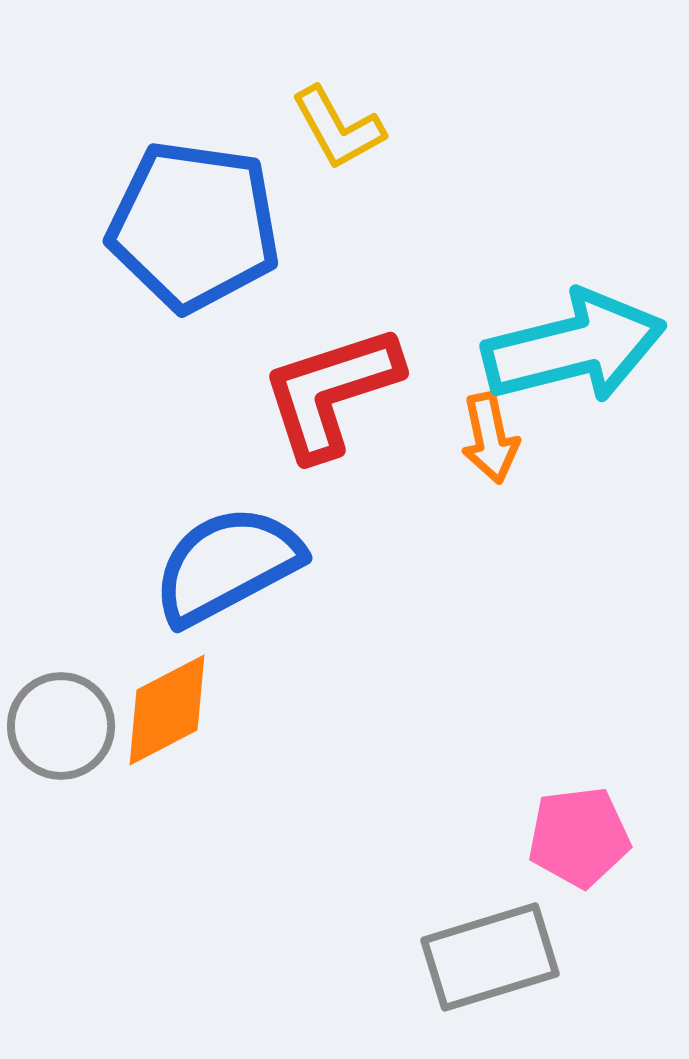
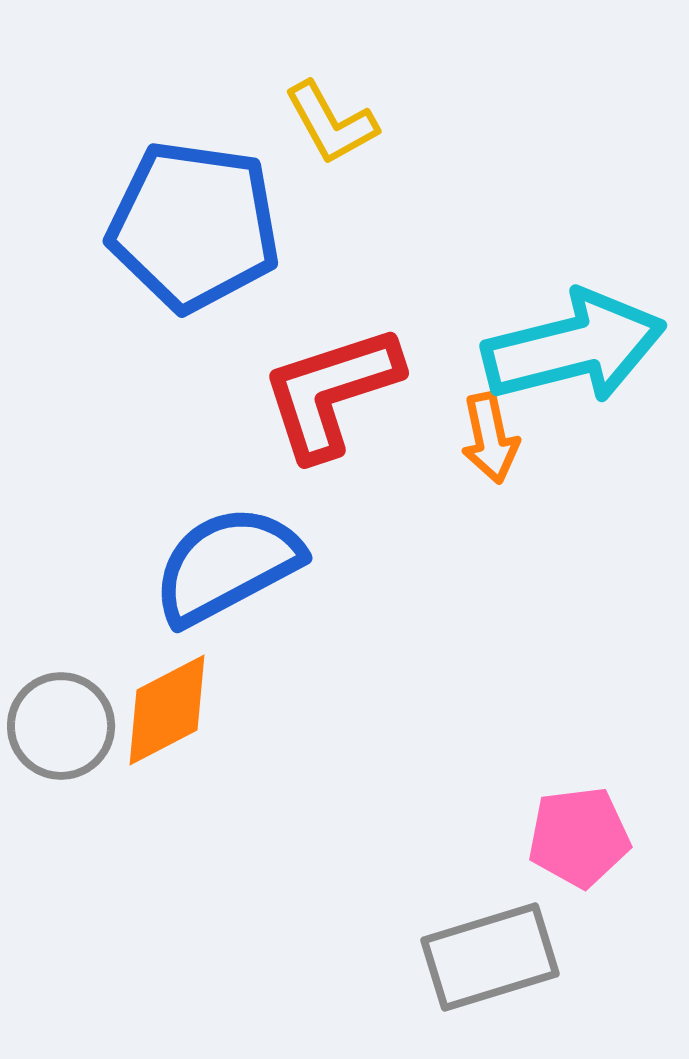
yellow L-shape: moved 7 px left, 5 px up
